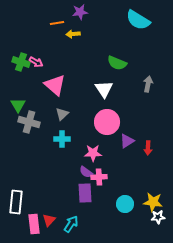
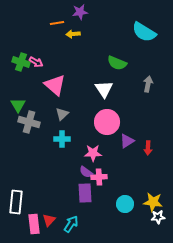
cyan semicircle: moved 6 px right, 12 px down
